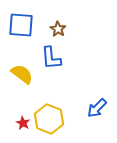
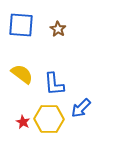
blue L-shape: moved 3 px right, 26 px down
blue arrow: moved 16 px left
yellow hexagon: rotated 20 degrees counterclockwise
red star: moved 1 px up
